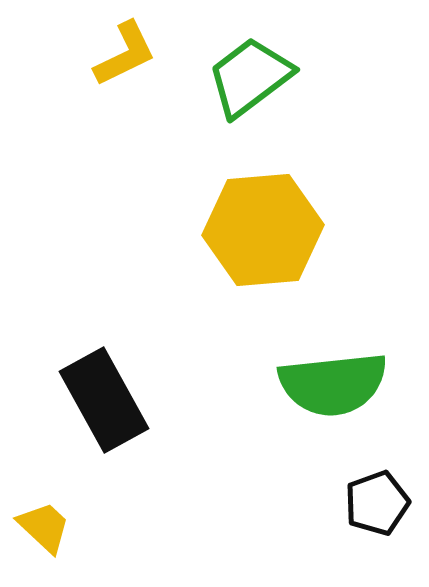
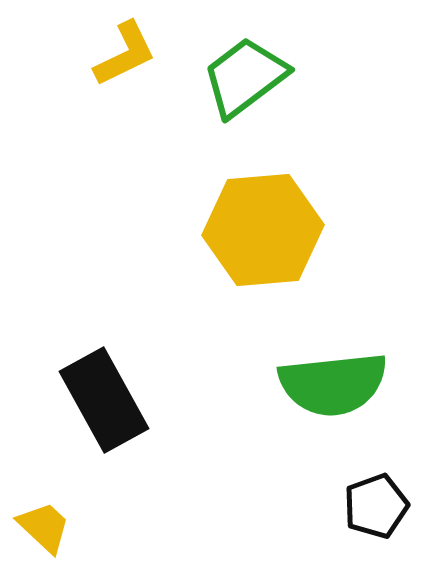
green trapezoid: moved 5 px left
black pentagon: moved 1 px left, 3 px down
